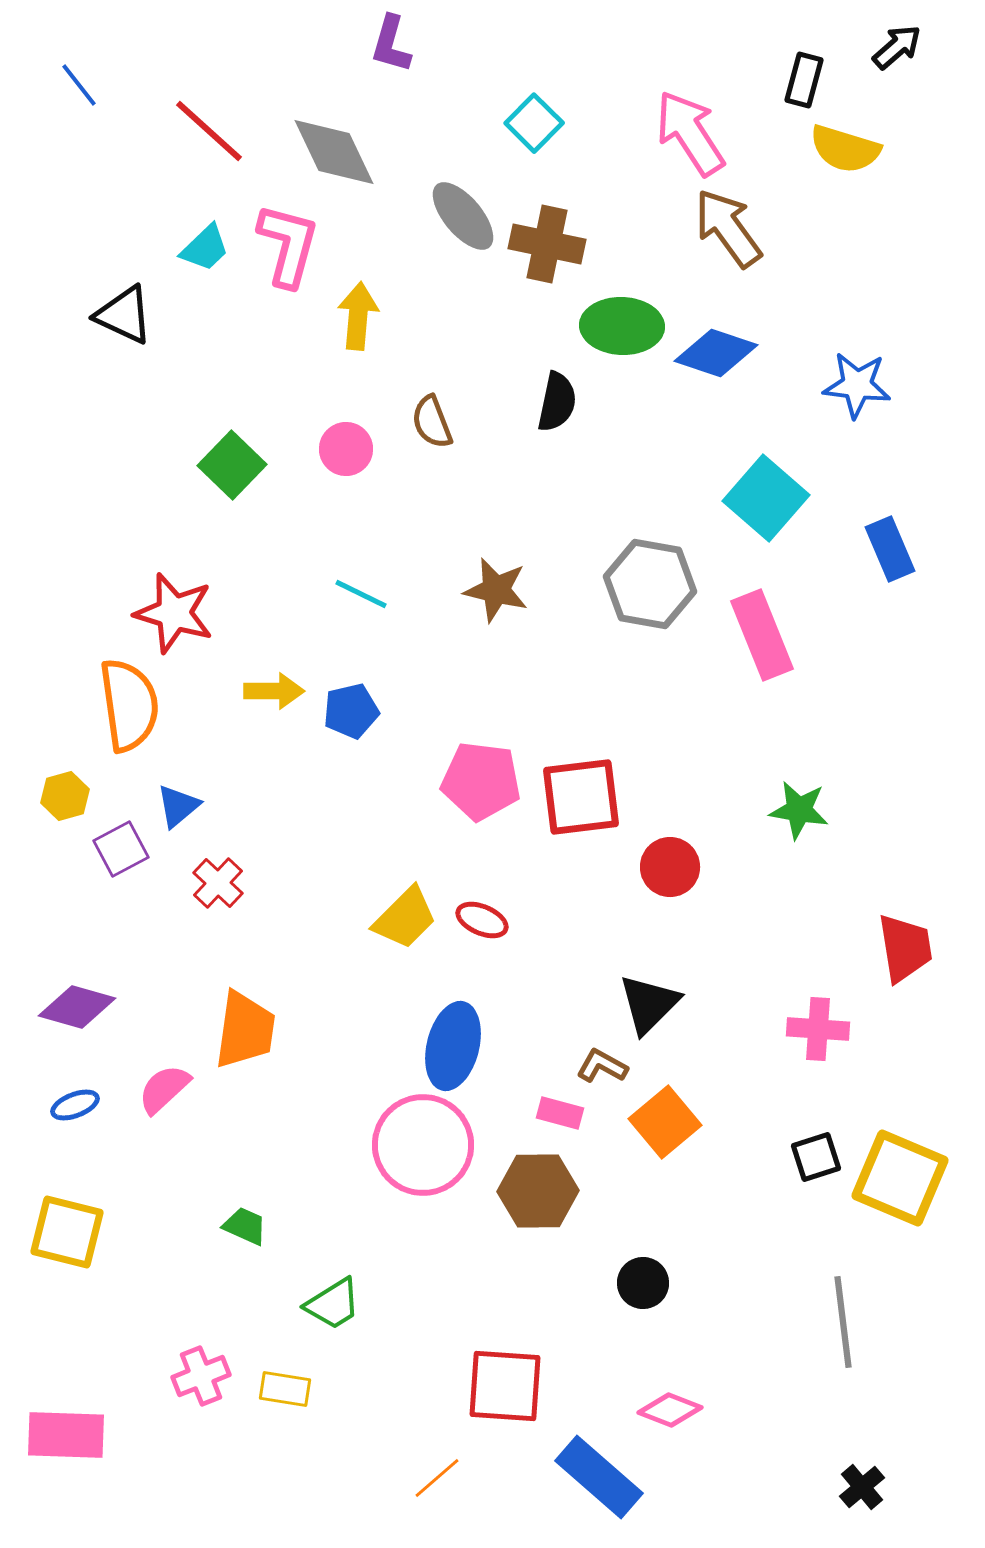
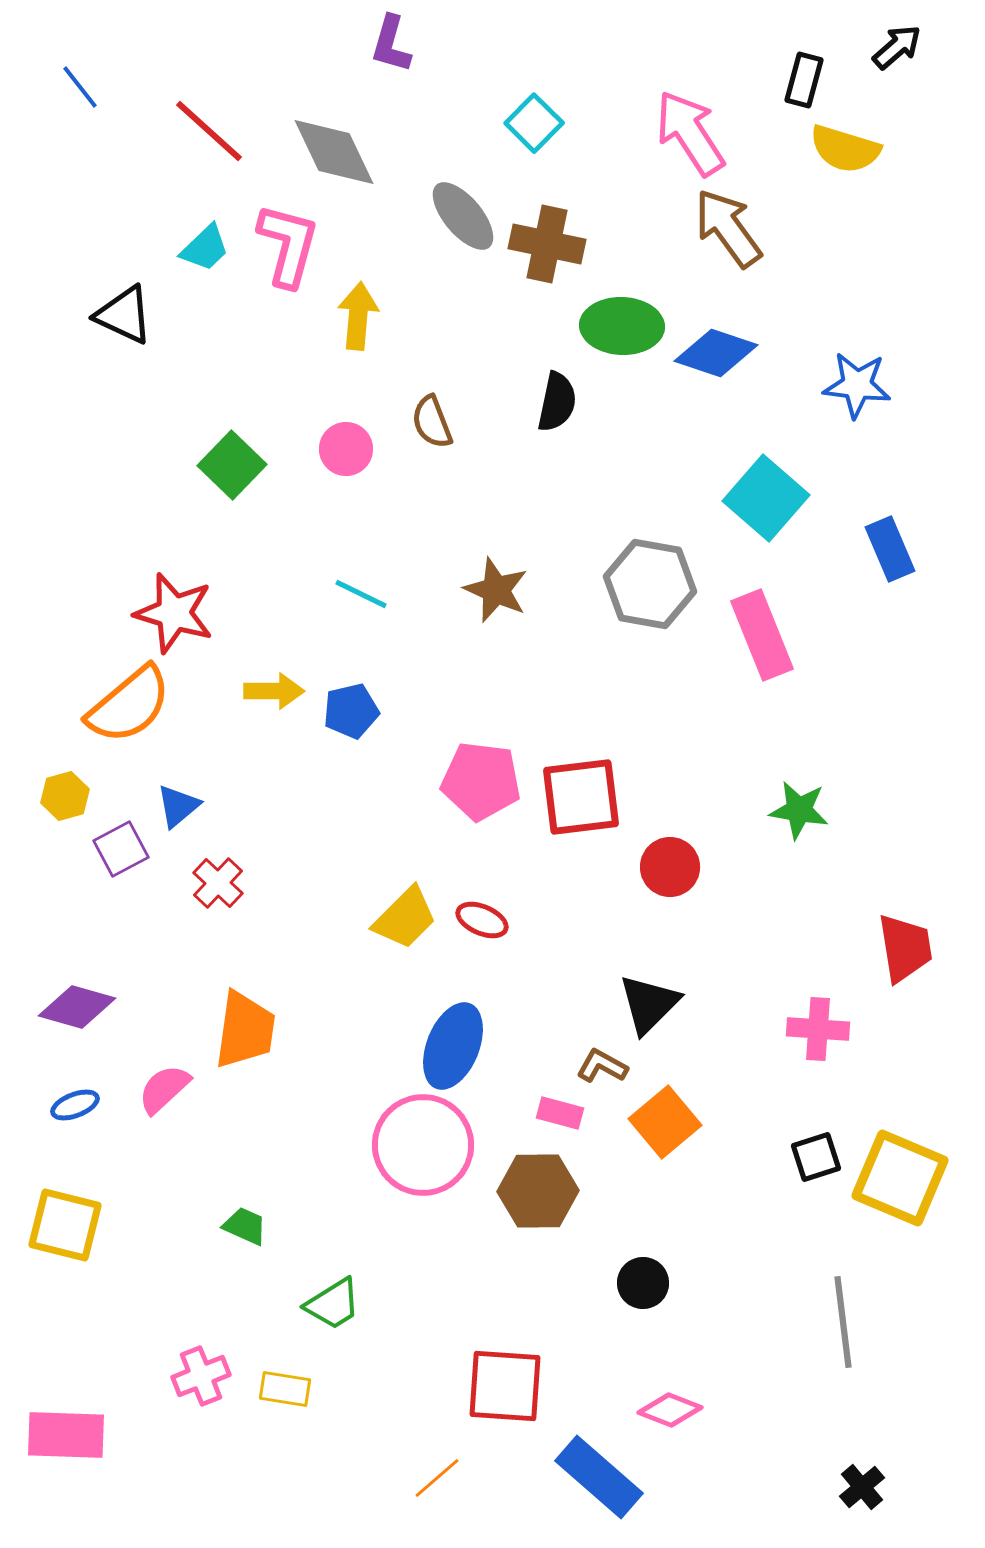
blue line at (79, 85): moved 1 px right, 2 px down
brown star at (496, 590): rotated 10 degrees clockwise
orange semicircle at (129, 705): rotated 58 degrees clockwise
blue ellipse at (453, 1046): rotated 8 degrees clockwise
yellow square at (67, 1232): moved 2 px left, 7 px up
